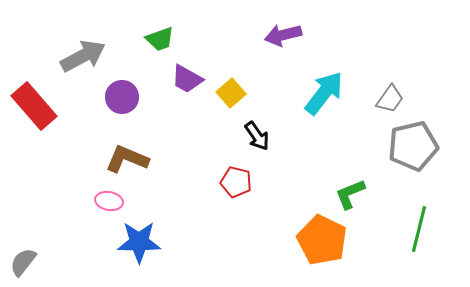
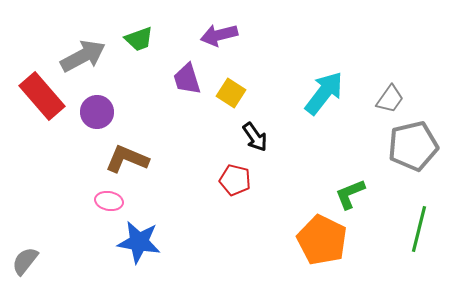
purple arrow: moved 64 px left
green trapezoid: moved 21 px left
purple trapezoid: rotated 44 degrees clockwise
yellow square: rotated 16 degrees counterclockwise
purple circle: moved 25 px left, 15 px down
red rectangle: moved 8 px right, 10 px up
black arrow: moved 2 px left, 1 px down
red pentagon: moved 1 px left, 2 px up
blue star: rotated 9 degrees clockwise
gray semicircle: moved 2 px right, 1 px up
